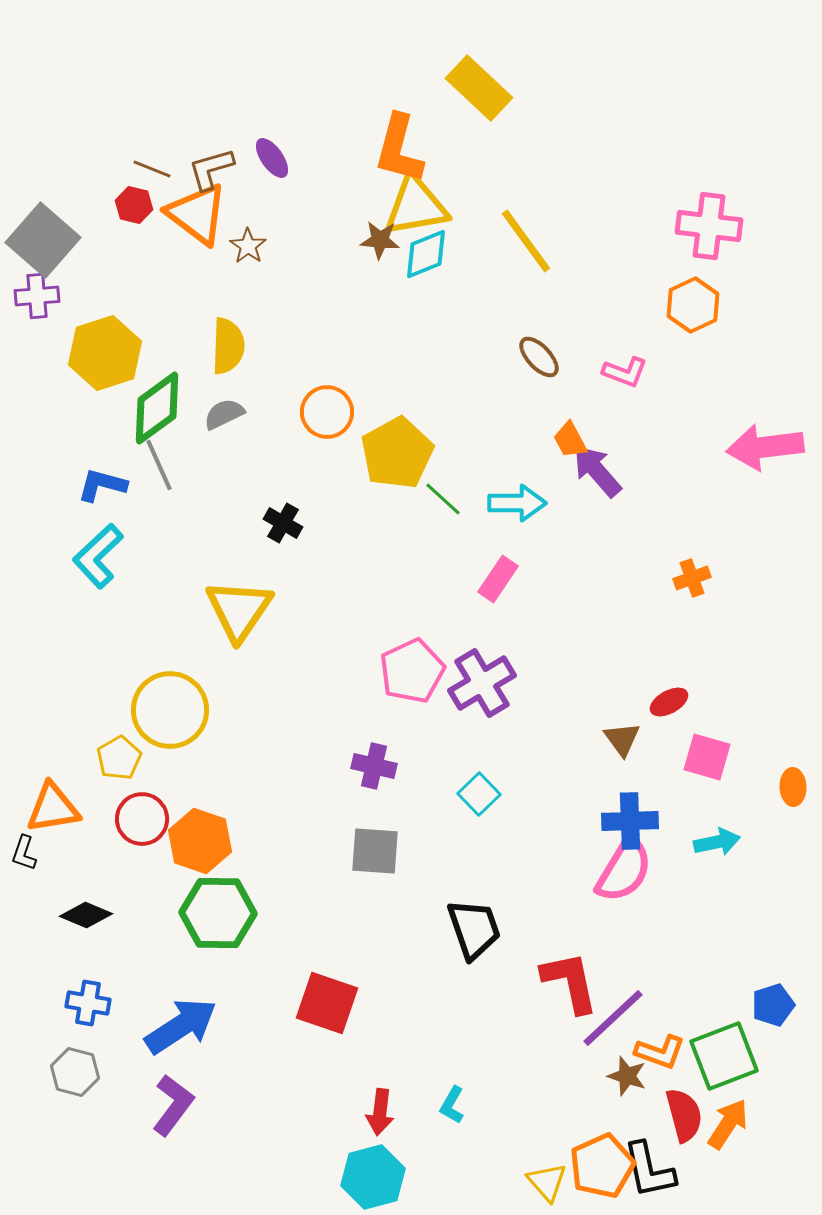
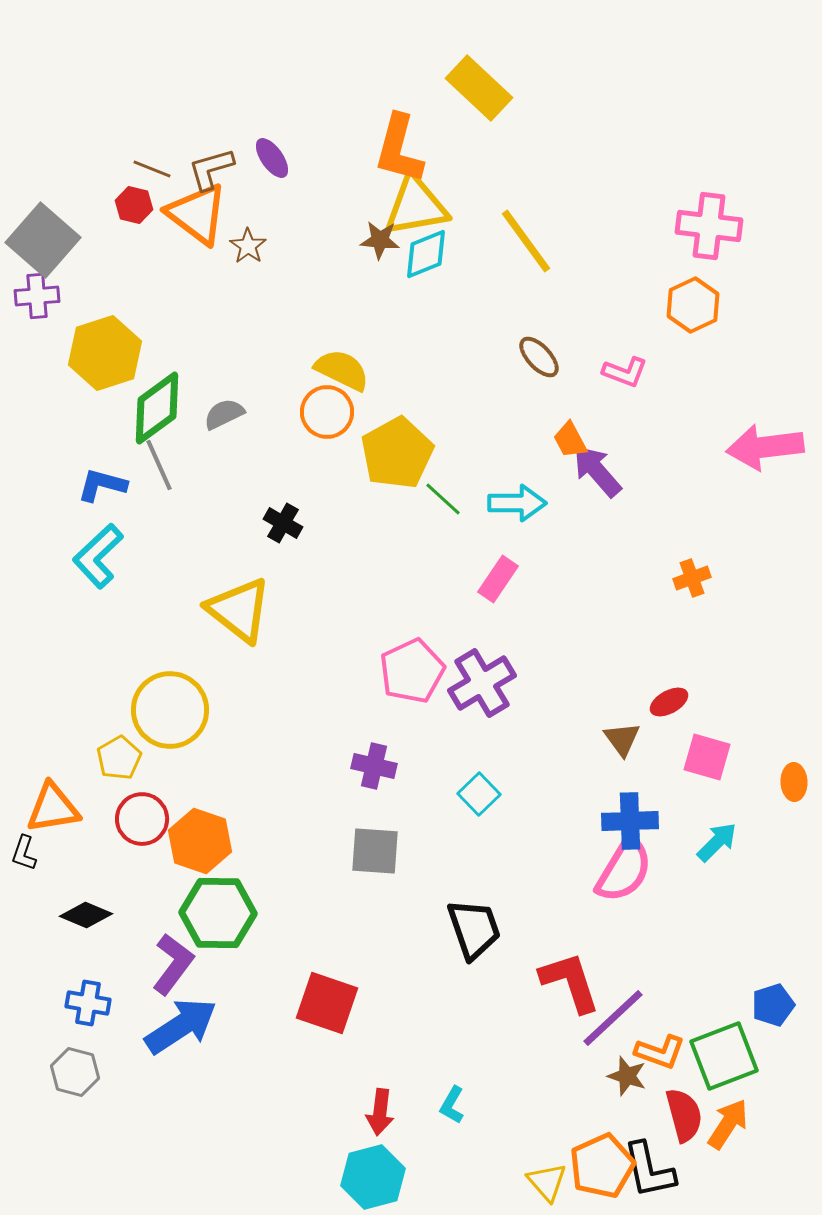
yellow semicircle at (228, 346): moved 114 px right, 24 px down; rotated 66 degrees counterclockwise
yellow triangle at (239, 610): rotated 26 degrees counterclockwise
orange ellipse at (793, 787): moved 1 px right, 5 px up
cyan arrow at (717, 842): rotated 33 degrees counterclockwise
red L-shape at (570, 982): rotated 6 degrees counterclockwise
purple L-shape at (173, 1105): moved 141 px up
